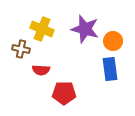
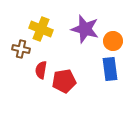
yellow cross: moved 1 px left
red semicircle: rotated 96 degrees clockwise
red pentagon: moved 12 px up; rotated 10 degrees counterclockwise
